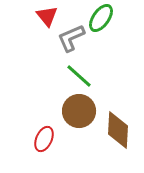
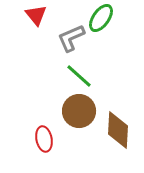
red triangle: moved 11 px left, 1 px up
red ellipse: rotated 35 degrees counterclockwise
